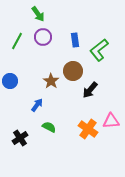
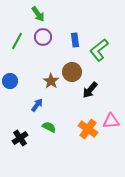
brown circle: moved 1 px left, 1 px down
